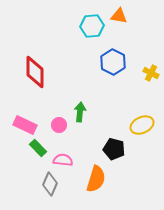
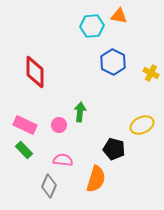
green rectangle: moved 14 px left, 2 px down
gray diamond: moved 1 px left, 2 px down
